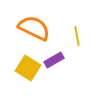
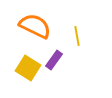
orange semicircle: moved 1 px right, 2 px up
purple rectangle: rotated 24 degrees counterclockwise
